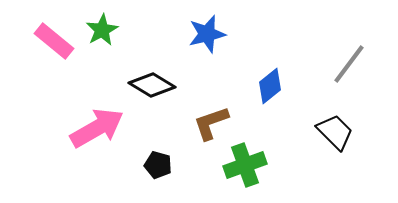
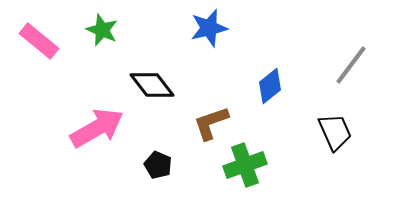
green star: rotated 20 degrees counterclockwise
blue star: moved 2 px right, 6 px up
pink rectangle: moved 15 px left
gray line: moved 2 px right, 1 px down
black diamond: rotated 21 degrees clockwise
black trapezoid: rotated 21 degrees clockwise
black pentagon: rotated 8 degrees clockwise
